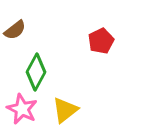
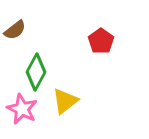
red pentagon: rotated 10 degrees counterclockwise
yellow triangle: moved 9 px up
